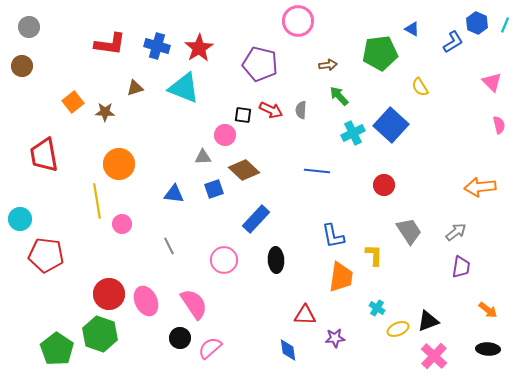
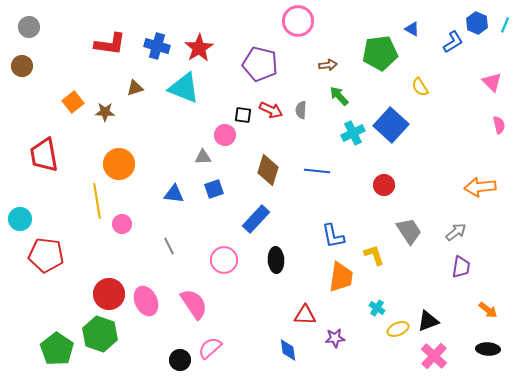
brown diamond at (244, 170): moved 24 px right; rotated 64 degrees clockwise
yellow L-shape at (374, 255): rotated 20 degrees counterclockwise
black circle at (180, 338): moved 22 px down
